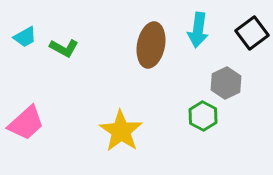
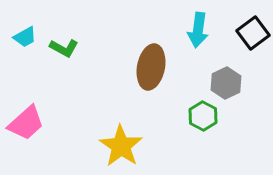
black square: moved 1 px right
brown ellipse: moved 22 px down
yellow star: moved 15 px down
